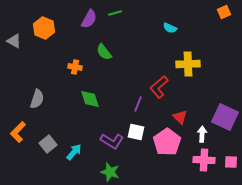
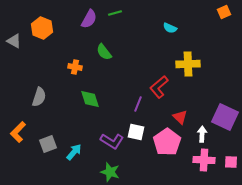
orange hexagon: moved 2 px left
gray semicircle: moved 2 px right, 2 px up
gray square: rotated 18 degrees clockwise
